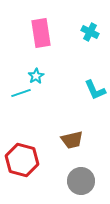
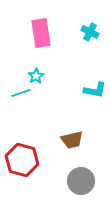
cyan L-shape: rotated 55 degrees counterclockwise
